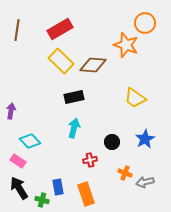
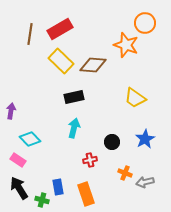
brown line: moved 13 px right, 4 px down
cyan diamond: moved 2 px up
pink rectangle: moved 1 px up
